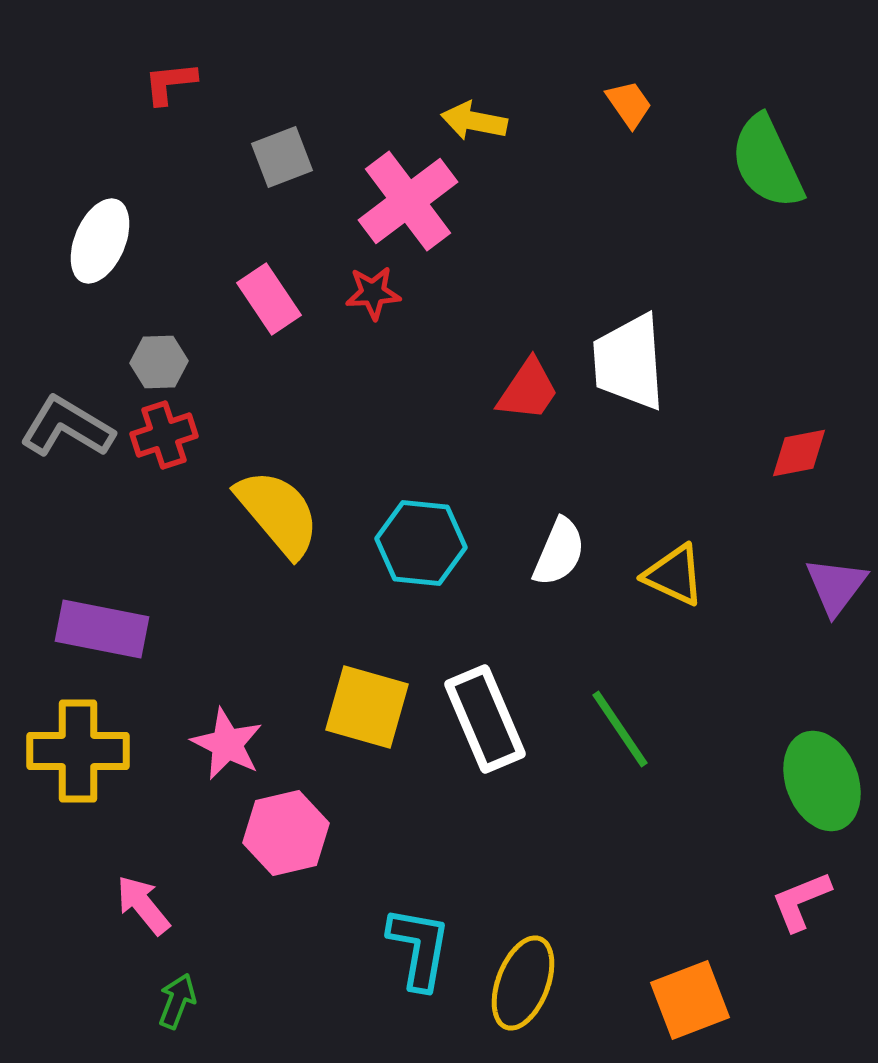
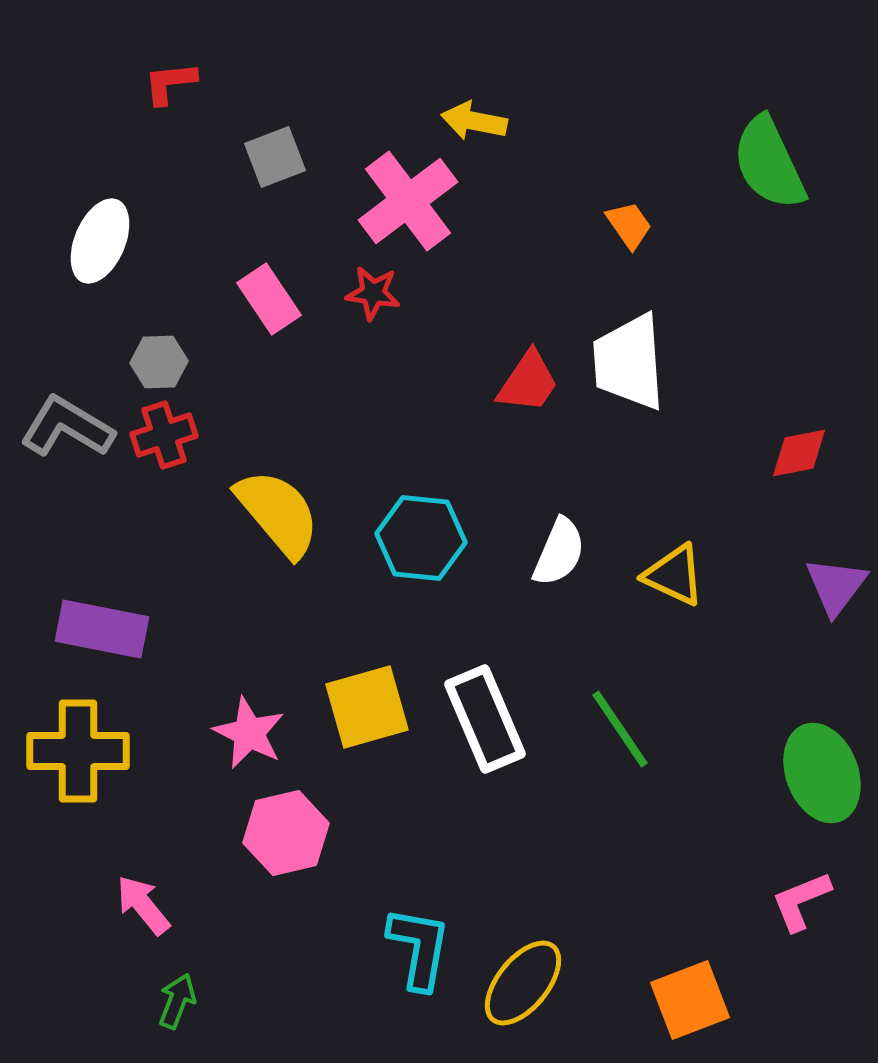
orange trapezoid: moved 121 px down
gray square: moved 7 px left
green semicircle: moved 2 px right, 1 px down
red star: rotated 12 degrees clockwise
red trapezoid: moved 8 px up
cyan hexagon: moved 5 px up
yellow square: rotated 32 degrees counterclockwise
pink star: moved 22 px right, 11 px up
green ellipse: moved 8 px up
yellow ellipse: rotated 18 degrees clockwise
